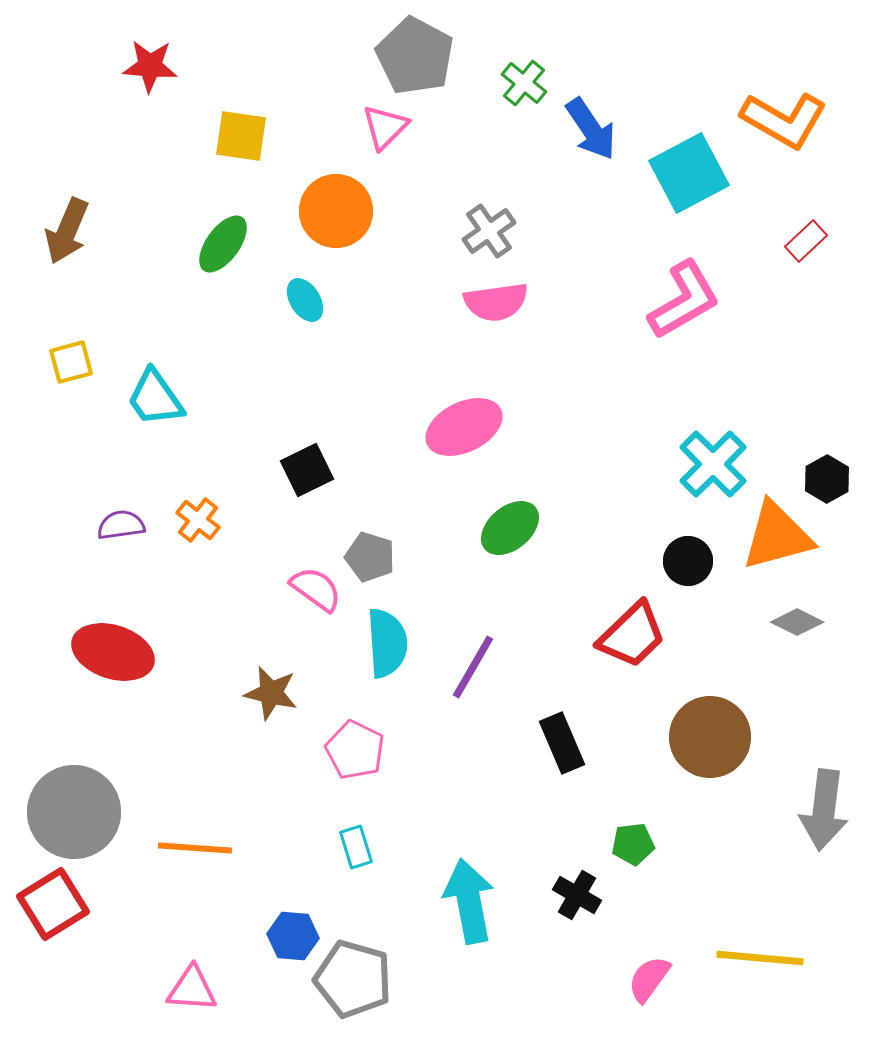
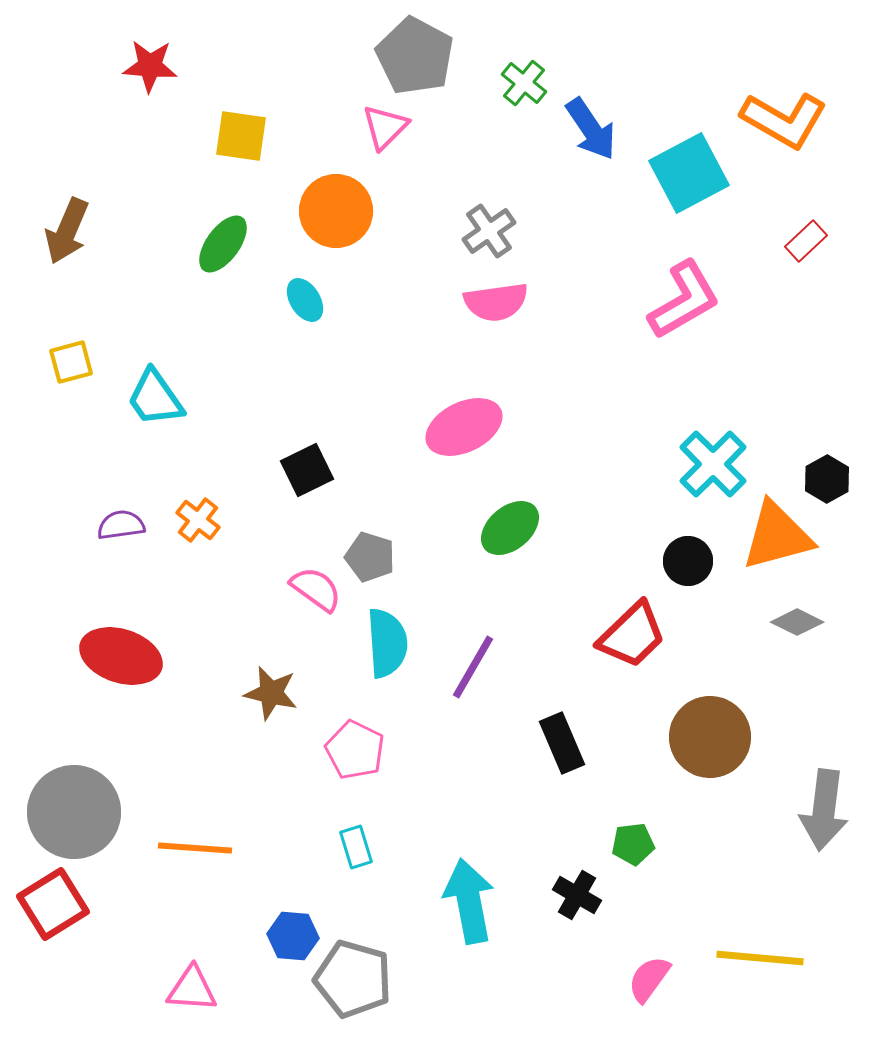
red ellipse at (113, 652): moved 8 px right, 4 px down
